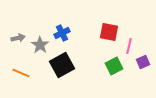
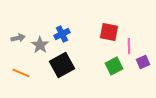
blue cross: moved 1 px down
pink line: rotated 14 degrees counterclockwise
